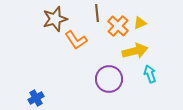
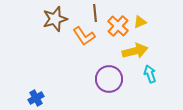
brown line: moved 2 px left
yellow triangle: moved 1 px up
orange L-shape: moved 8 px right, 4 px up
